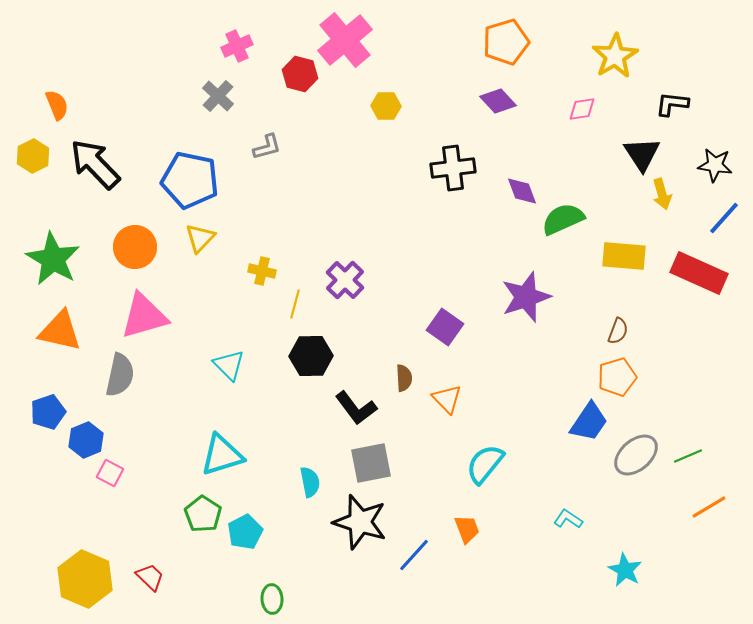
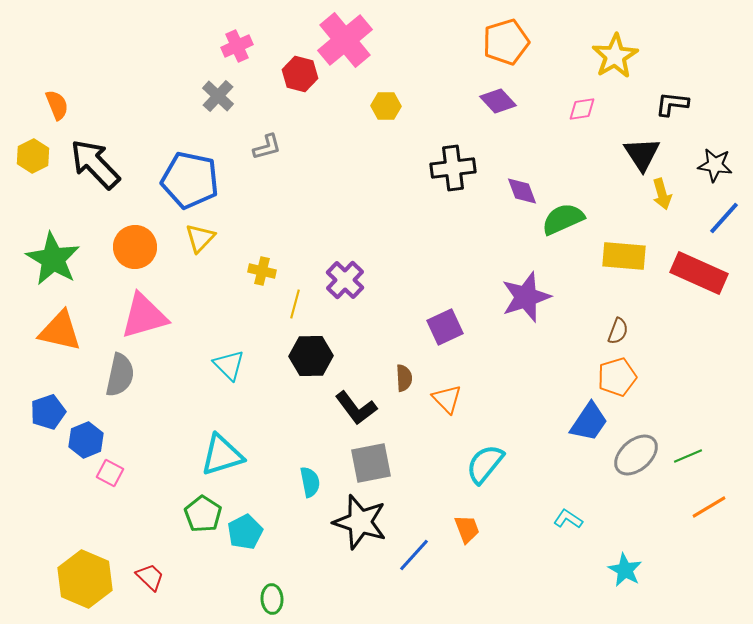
purple square at (445, 327): rotated 30 degrees clockwise
